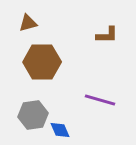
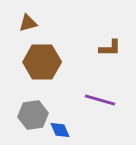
brown L-shape: moved 3 px right, 13 px down
